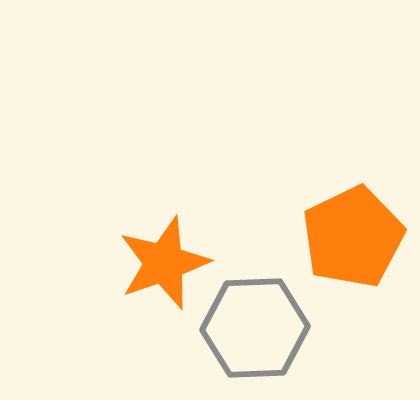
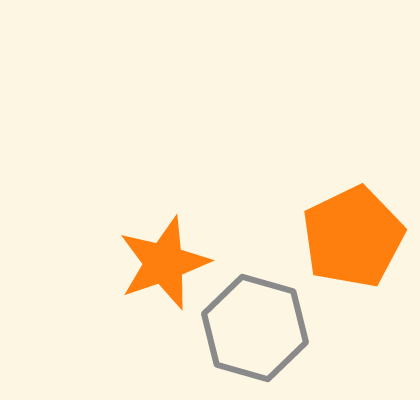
gray hexagon: rotated 18 degrees clockwise
